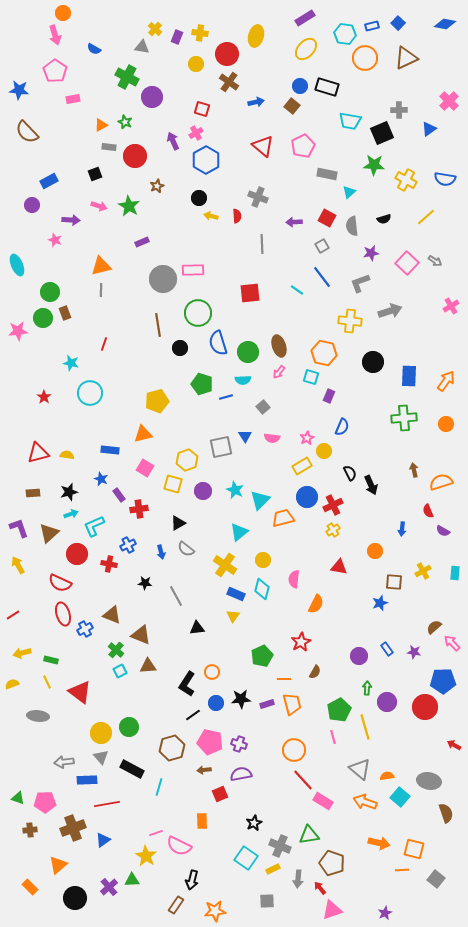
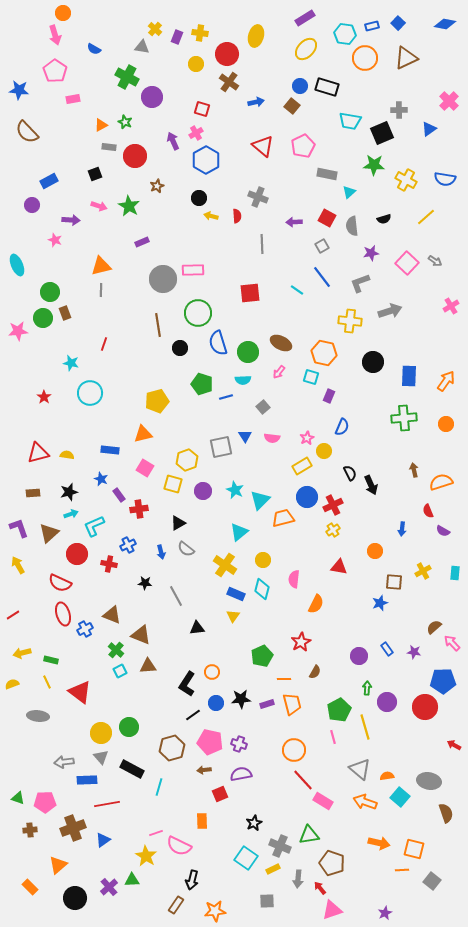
brown ellipse at (279, 346): moved 2 px right, 3 px up; rotated 45 degrees counterclockwise
gray square at (436, 879): moved 4 px left, 2 px down
